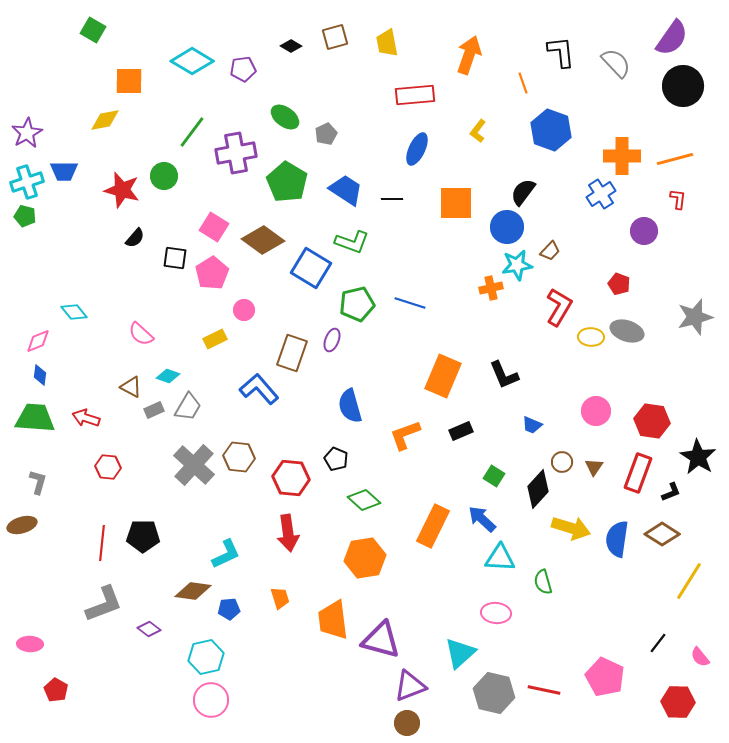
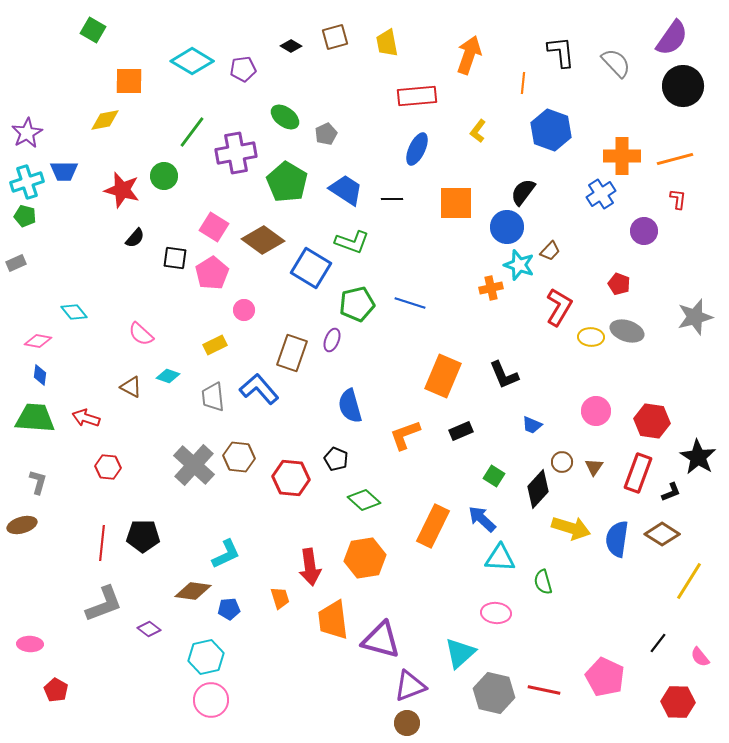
orange line at (523, 83): rotated 25 degrees clockwise
red rectangle at (415, 95): moved 2 px right, 1 px down
cyan star at (517, 265): moved 2 px right; rotated 28 degrees clockwise
yellow rectangle at (215, 339): moved 6 px down
pink diamond at (38, 341): rotated 32 degrees clockwise
gray trapezoid at (188, 407): moved 25 px right, 10 px up; rotated 144 degrees clockwise
gray rectangle at (154, 410): moved 138 px left, 147 px up
red arrow at (288, 533): moved 22 px right, 34 px down
